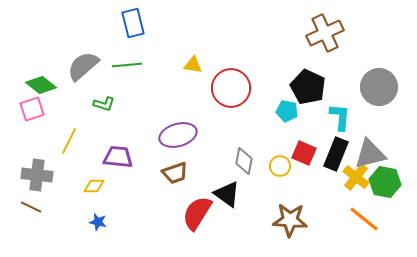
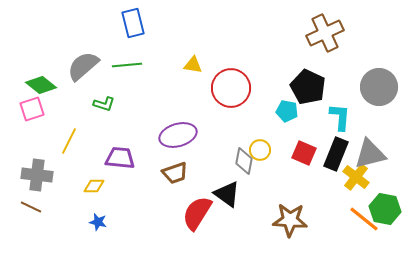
purple trapezoid: moved 2 px right, 1 px down
yellow circle: moved 20 px left, 16 px up
green hexagon: moved 27 px down
